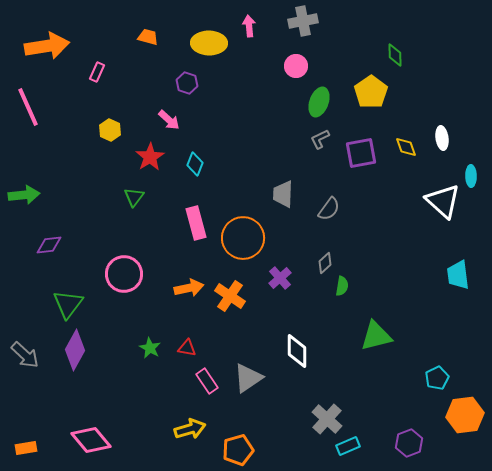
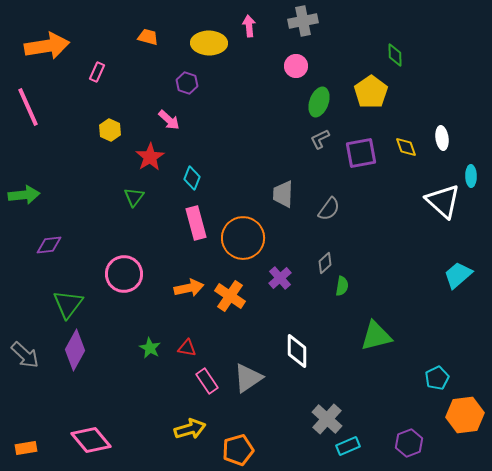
cyan diamond at (195, 164): moved 3 px left, 14 px down
cyan trapezoid at (458, 275): rotated 56 degrees clockwise
